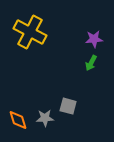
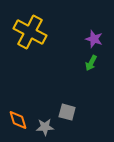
purple star: rotated 24 degrees clockwise
gray square: moved 1 px left, 6 px down
gray star: moved 9 px down
